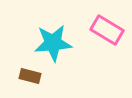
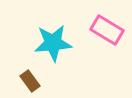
brown rectangle: moved 5 px down; rotated 40 degrees clockwise
